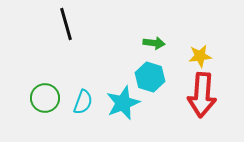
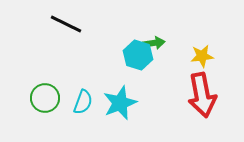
black line: rotated 48 degrees counterclockwise
green arrow: rotated 15 degrees counterclockwise
yellow star: moved 2 px right
cyan hexagon: moved 12 px left, 22 px up
red arrow: rotated 15 degrees counterclockwise
cyan star: moved 3 px left
